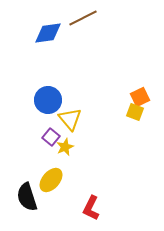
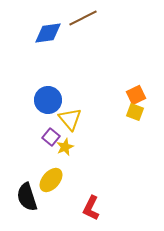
orange square: moved 4 px left, 2 px up
